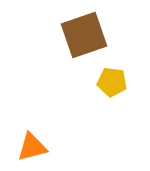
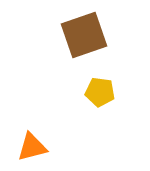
yellow pentagon: moved 12 px left, 10 px down
